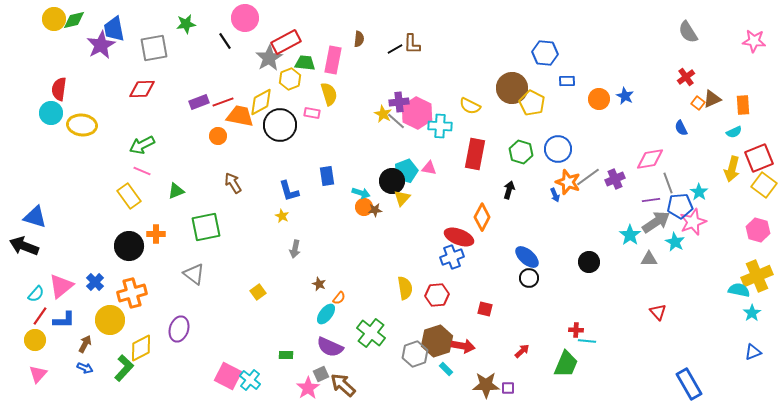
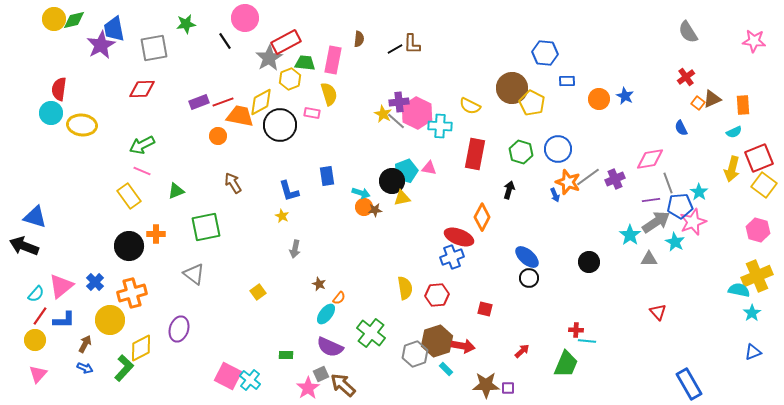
yellow triangle at (402, 198): rotated 36 degrees clockwise
